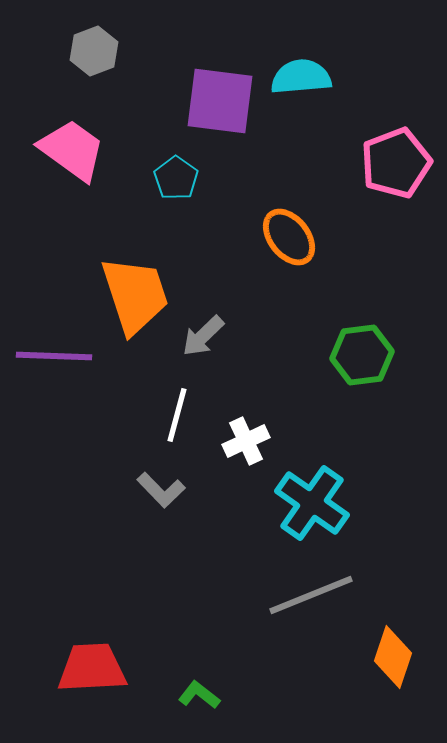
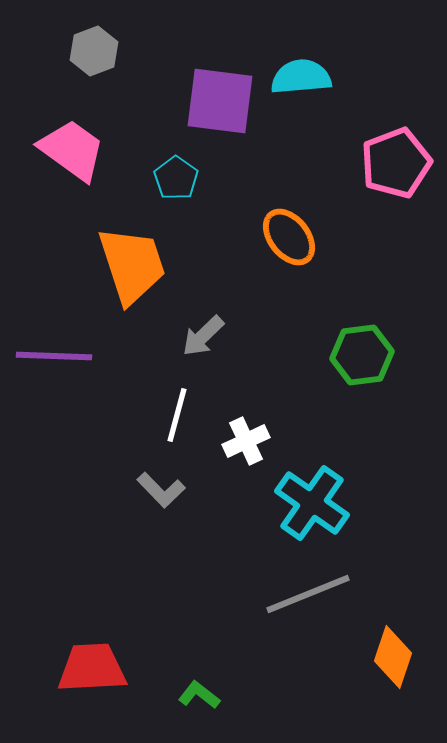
orange trapezoid: moved 3 px left, 30 px up
gray line: moved 3 px left, 1 px up
